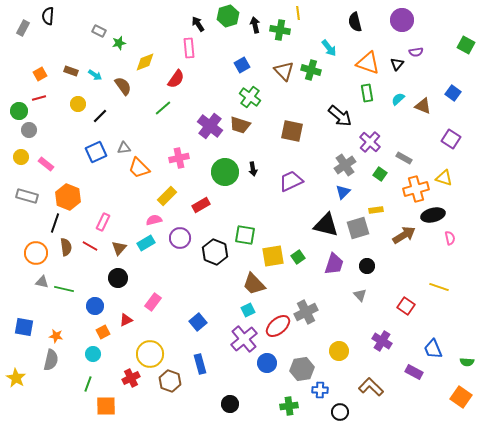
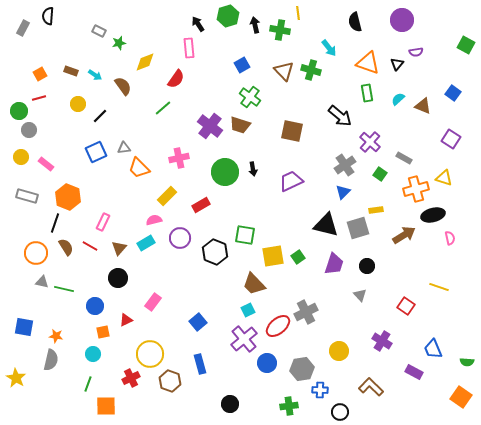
brown semicircle at (66, 247): rotated 24 degrees counterclockwise
orange square at (103, 332): rotated 16 degrees clockwise
